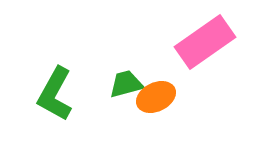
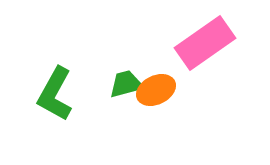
pink rectangle: moved 1 px down
orange ellipse: moved 7 px up
